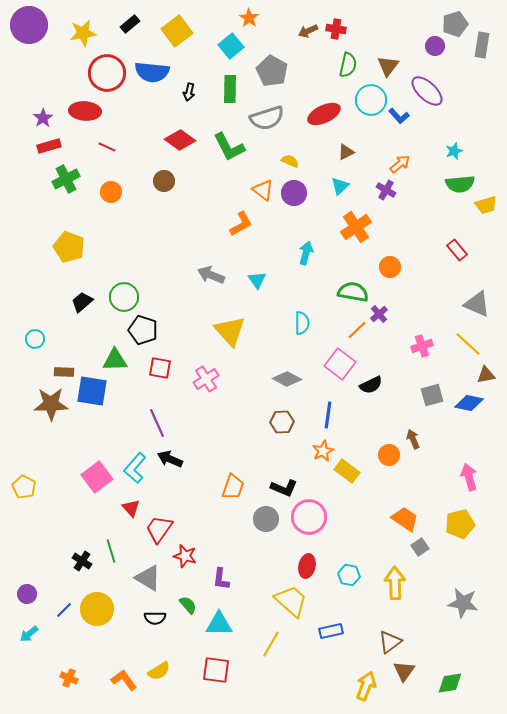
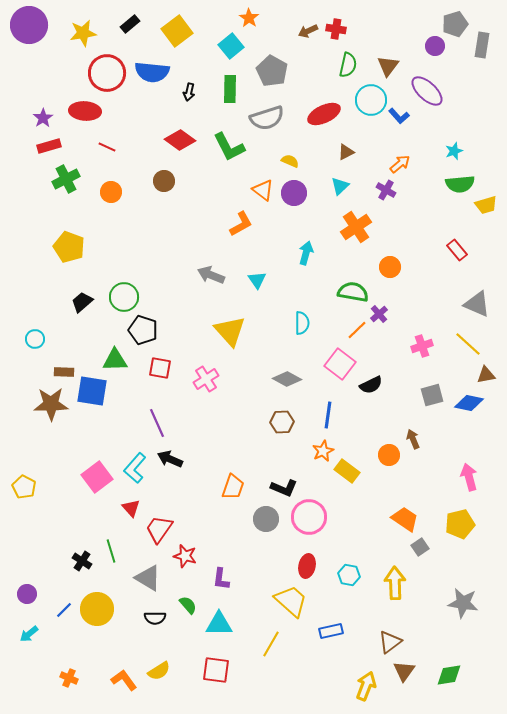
green diamond at (450, 683): moved 1 px left, 8 px up
